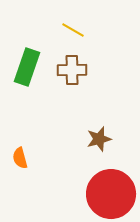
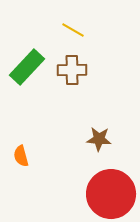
green rectangle: rotated 24 degrees clockwise
brown star: rotated 20 degrees clockwise
orange semicircle: moved 1 px right, 2 px up
